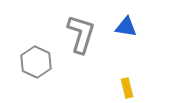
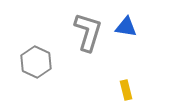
gray L-shape: moved 7 px right, 2 px up
yellow rectangle: moved 1 px left, 2 px down
